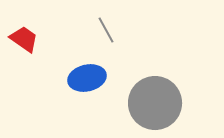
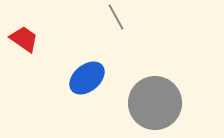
gray line: moved 10 px right, 13 px up
blue ellipse: rotated 27 degrees counterclockwise
